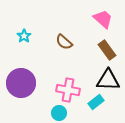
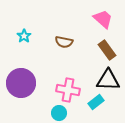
brown semicircle: rotated 30 degrees counterclockwise
